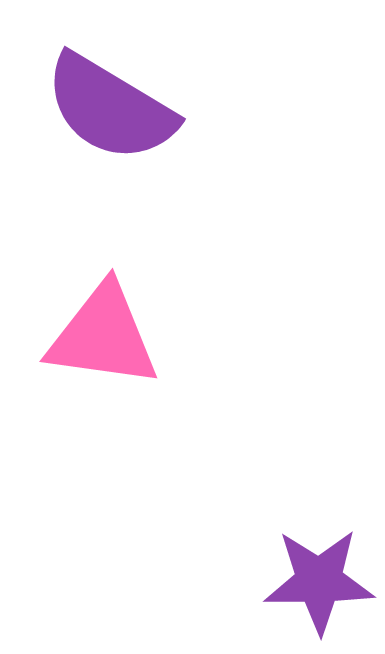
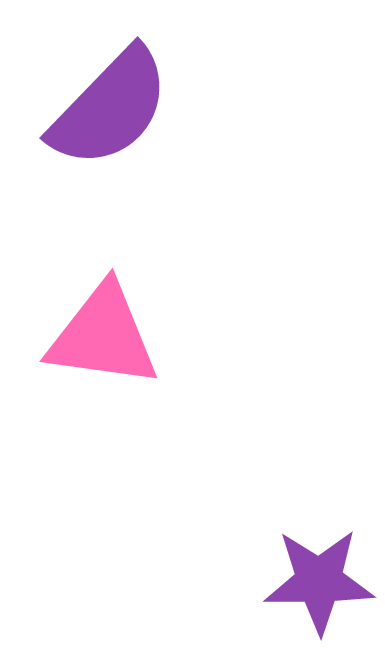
purple semicircle: rotated 77 degrees counterclockwise
